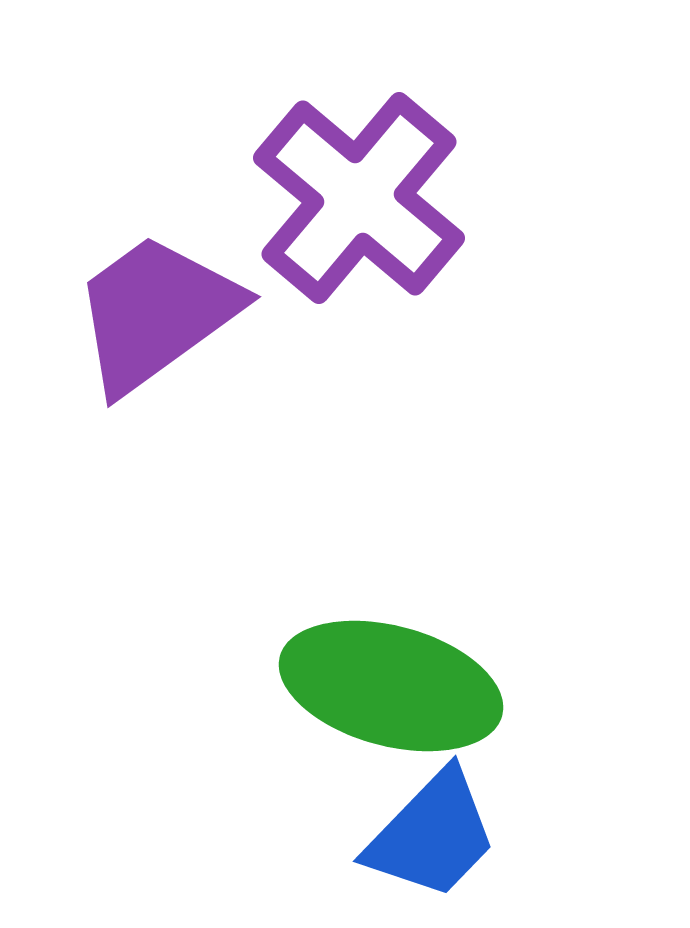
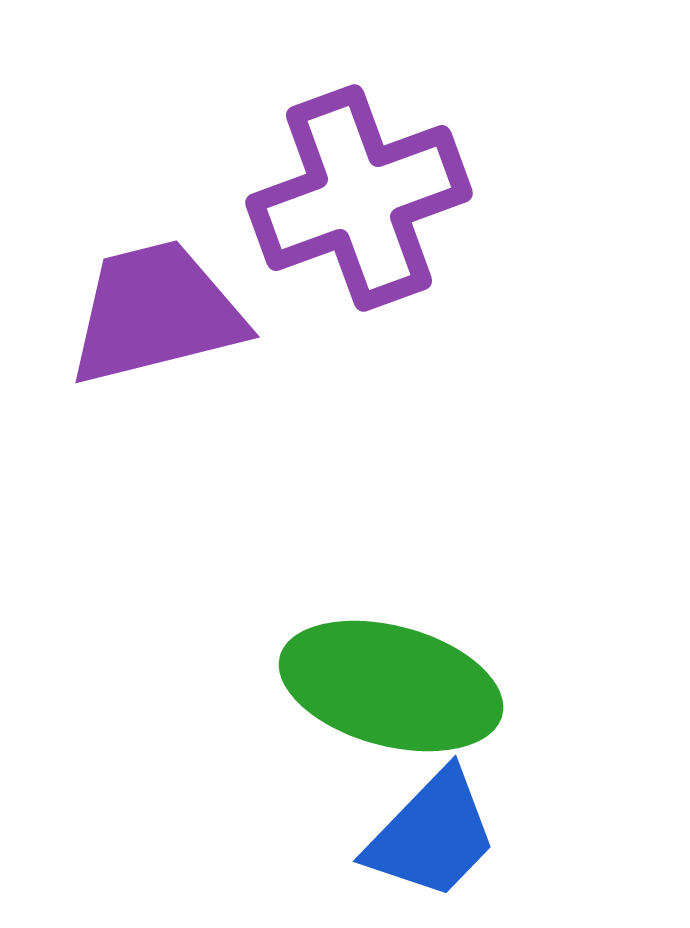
purple cross: rotated 30 degrees clockwise
purple trapezoid: rotated 22 degrees clockwise
